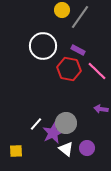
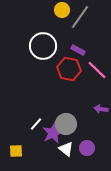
pink line: moved 1 px up
gray circle: moved 1 px down
